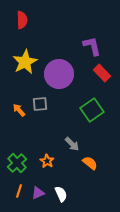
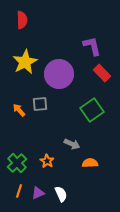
gray arrow: rotated 21 degrees counterclockwise
orange semicircle: rotated 42 degrees counterclockwise
